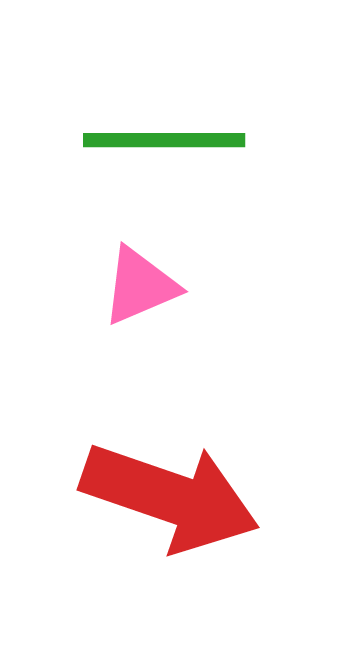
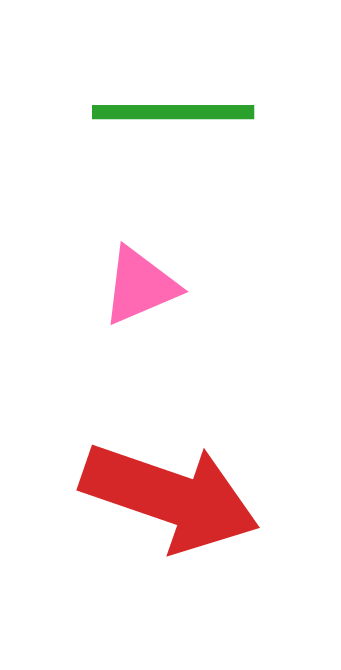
green line: moved 9 px right, 28 px up
